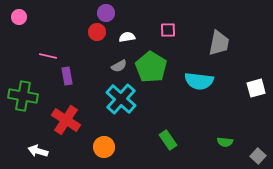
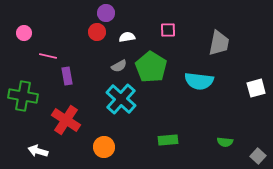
pink circle: moved 5 px right, 16 px down
green rectangle: rotated 60 degrees counterclockwise
